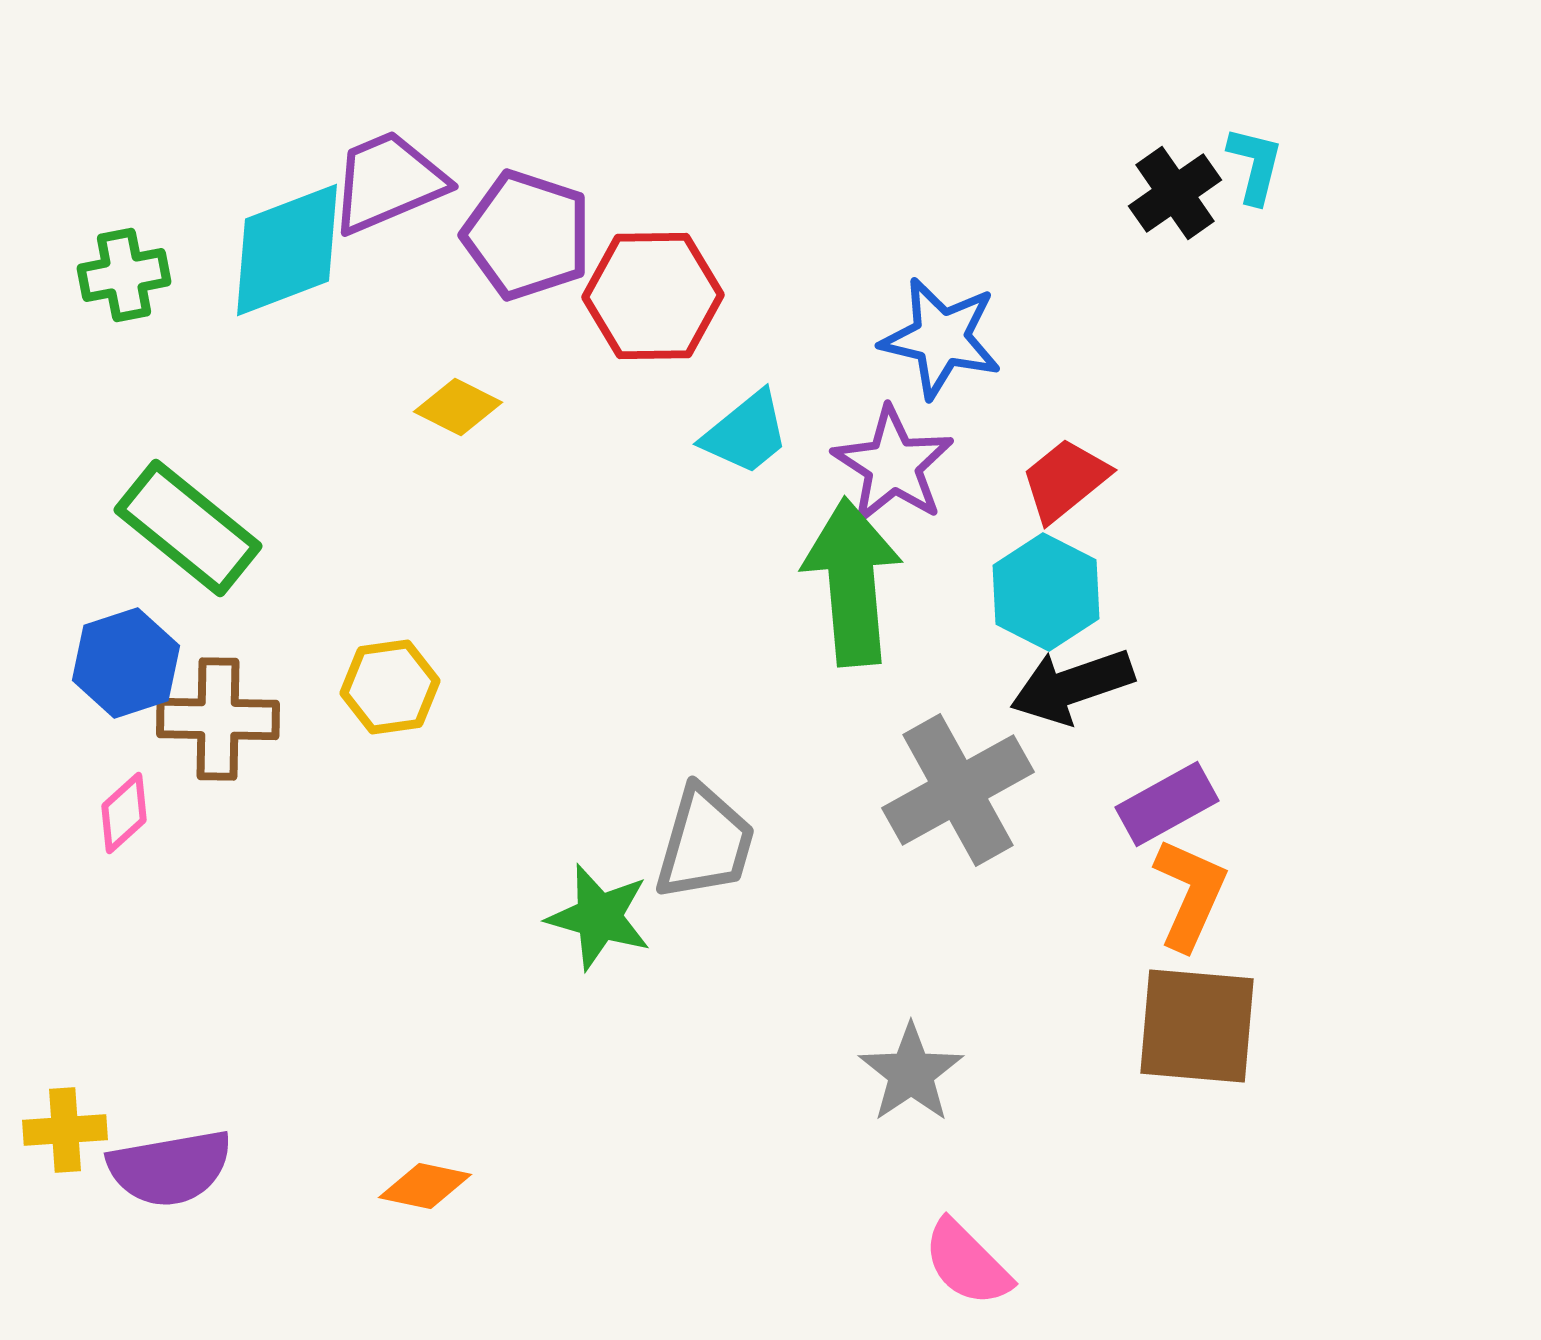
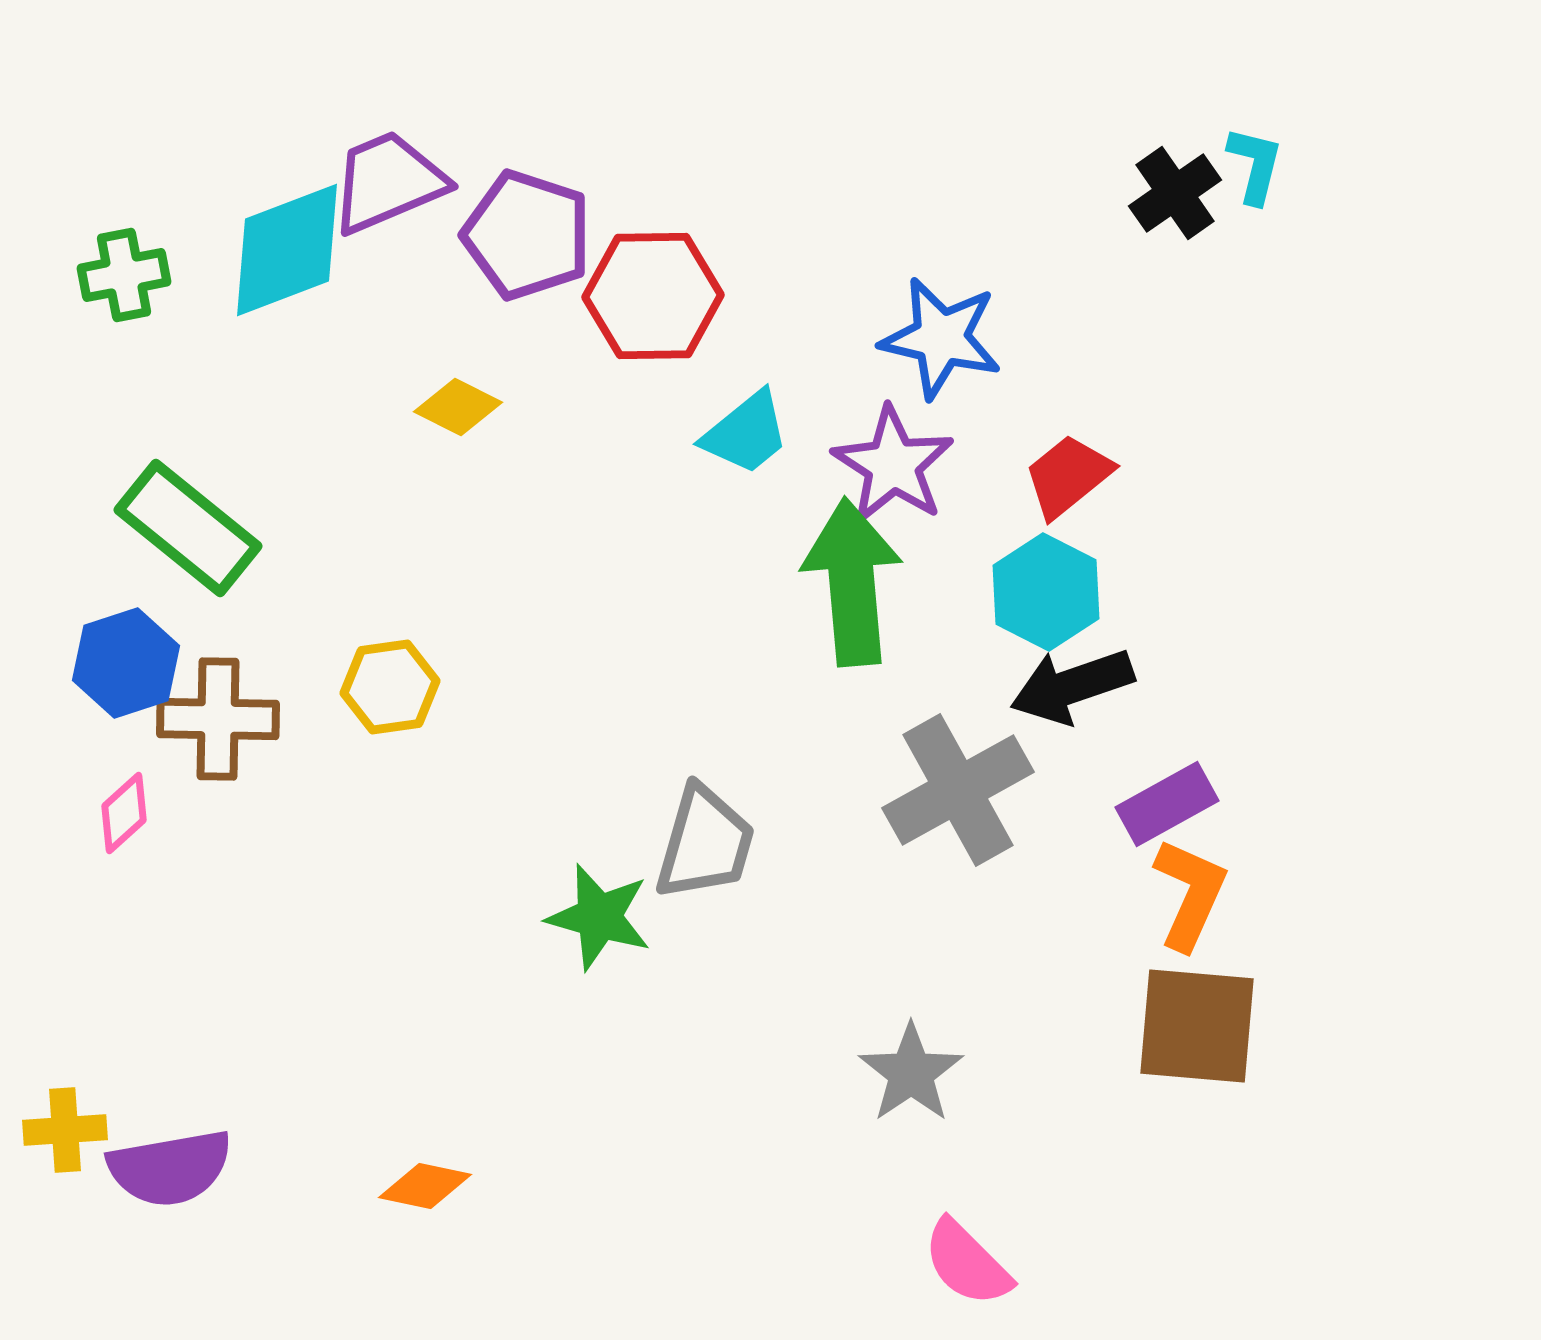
red trapezoid: moved 3 px right, 4 px up
